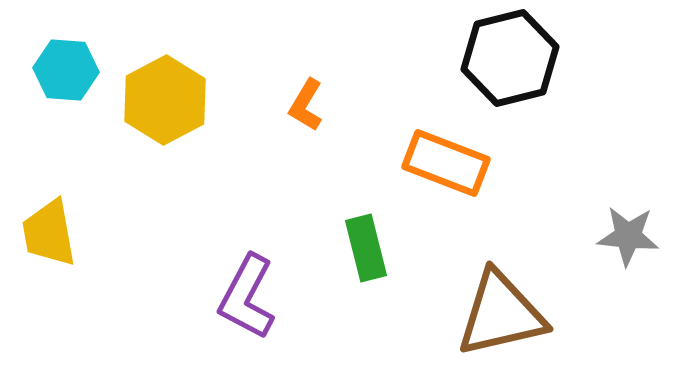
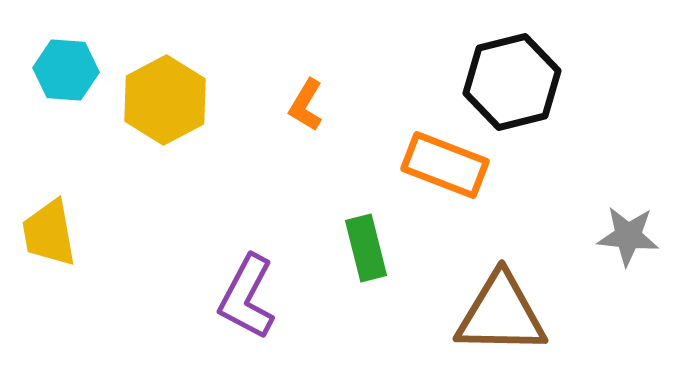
black hexagon: moved 2 px right, 24 px down
orange rectangle: moved 1 px left, 2 px down
brown triangle: rotated 14 degrees clockwise
